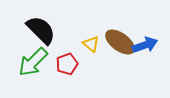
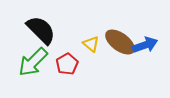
red pentagon: rotated 10 degrees counterclockwise
